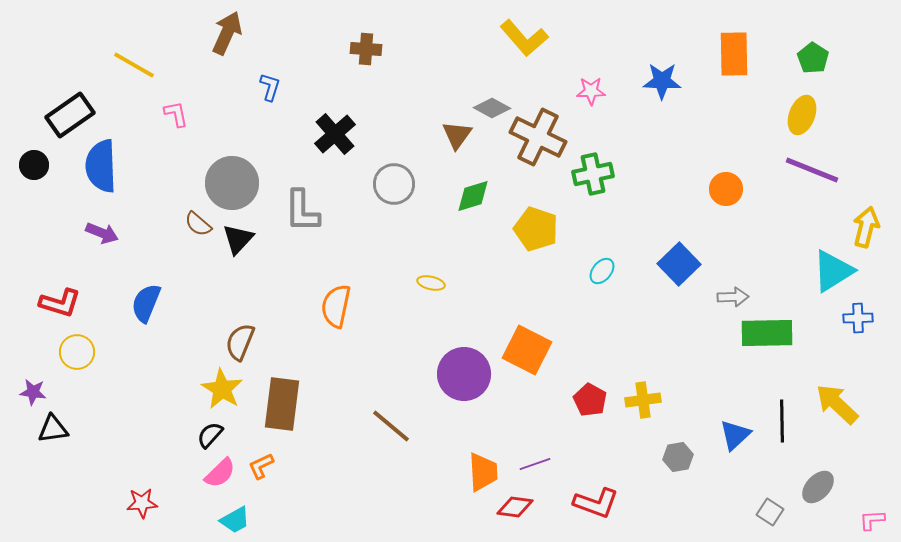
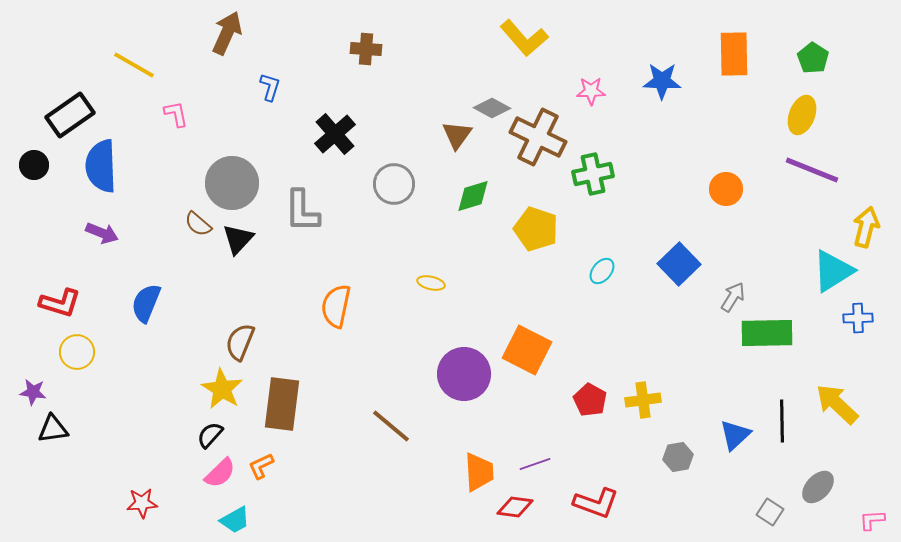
gray arrow at (733, 297): rotated 56 degrees counterclockwise
orange trapezoid at (483, 472): moved 4 px left
